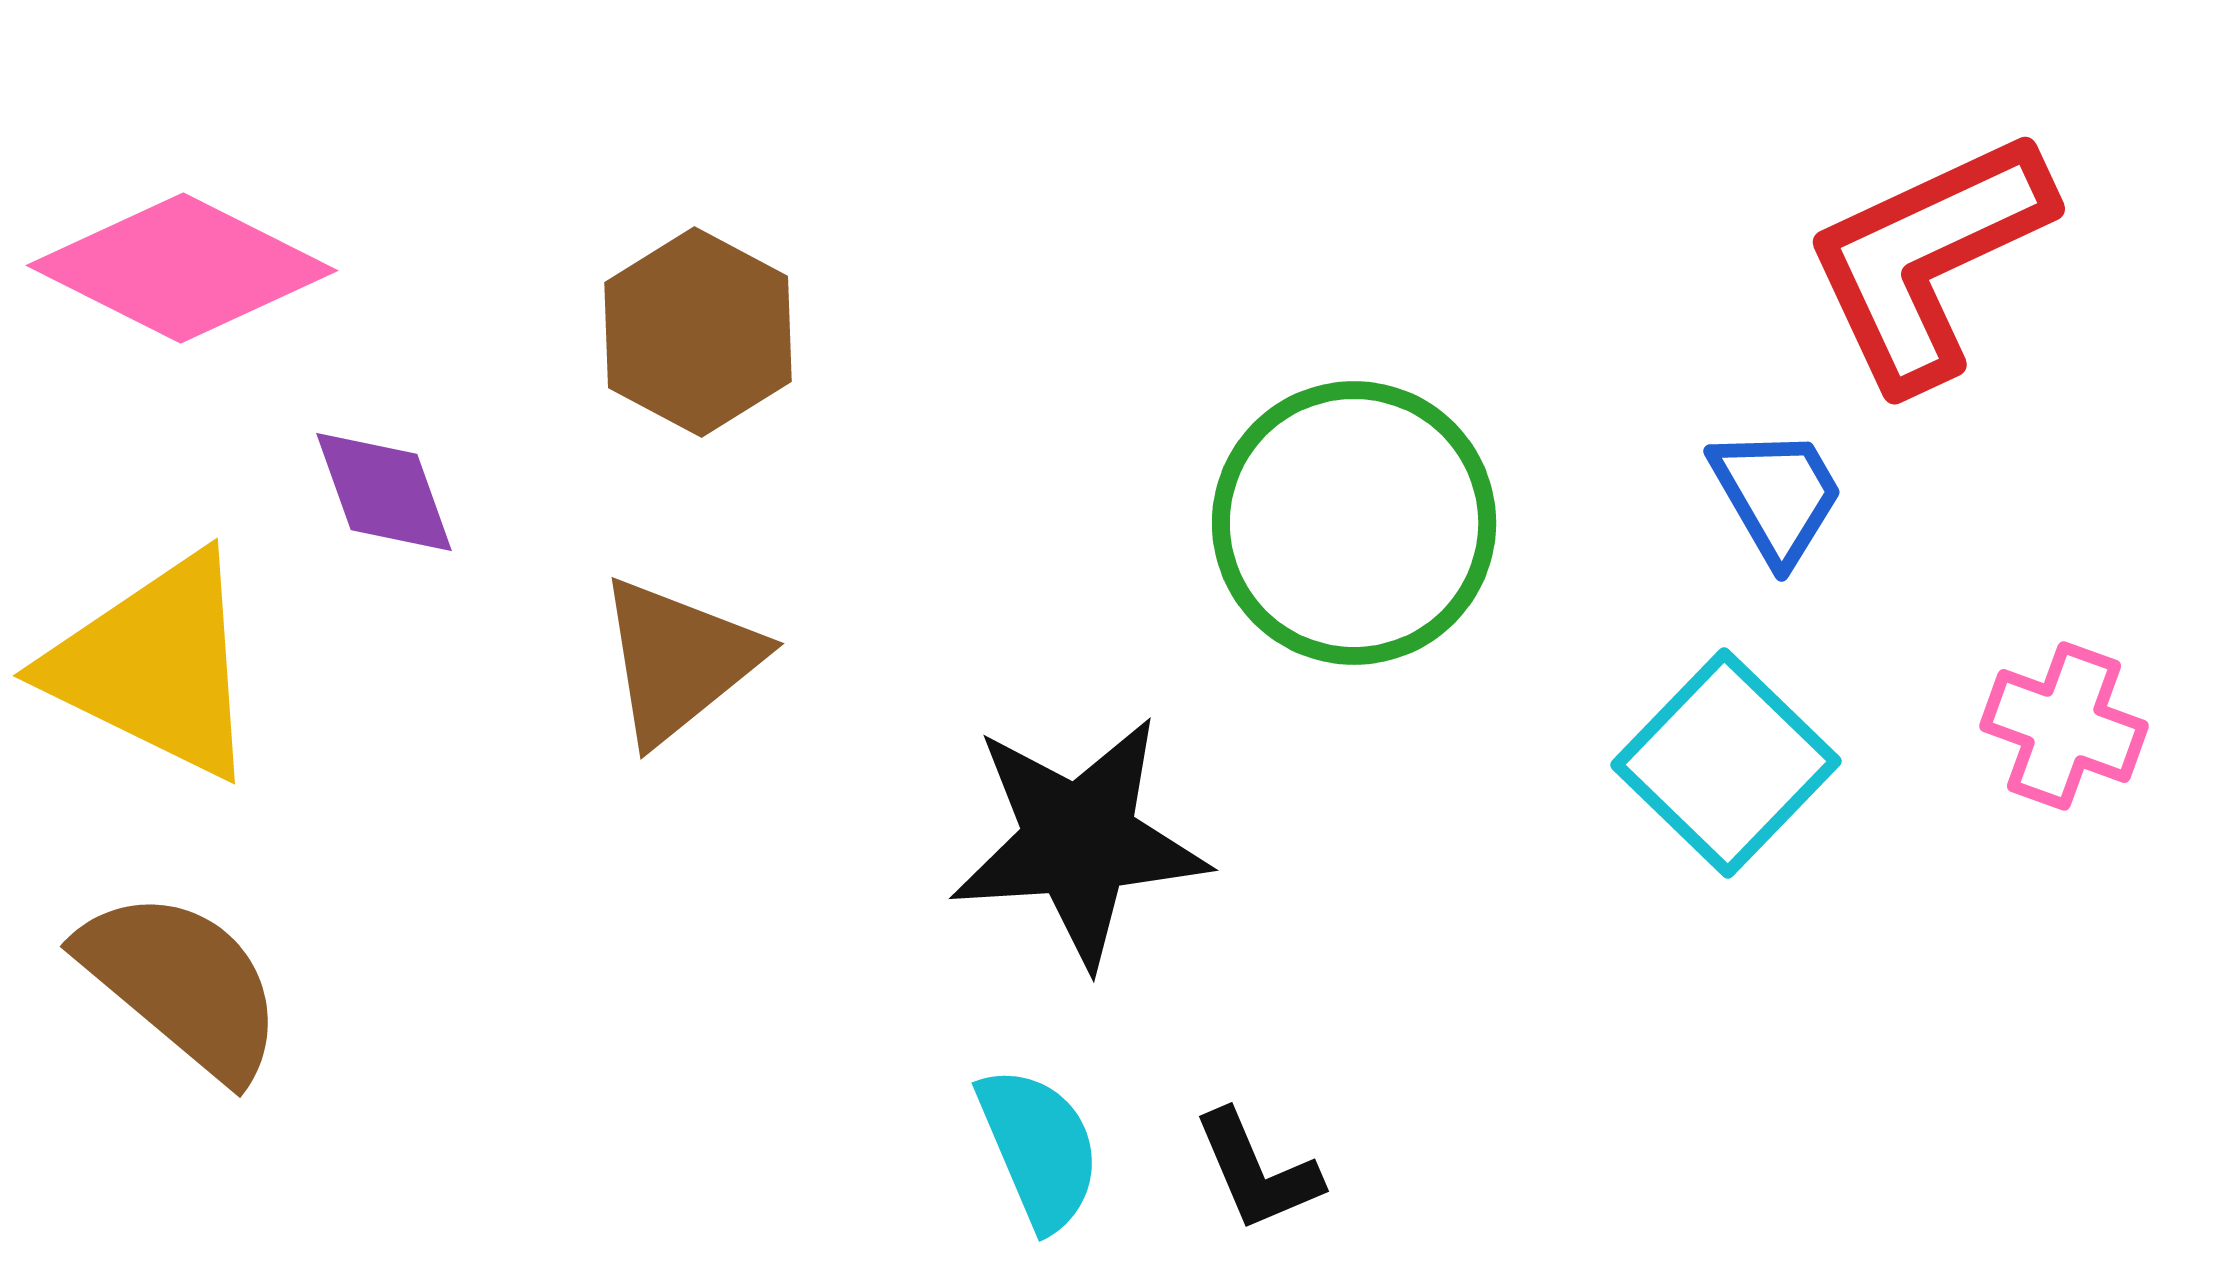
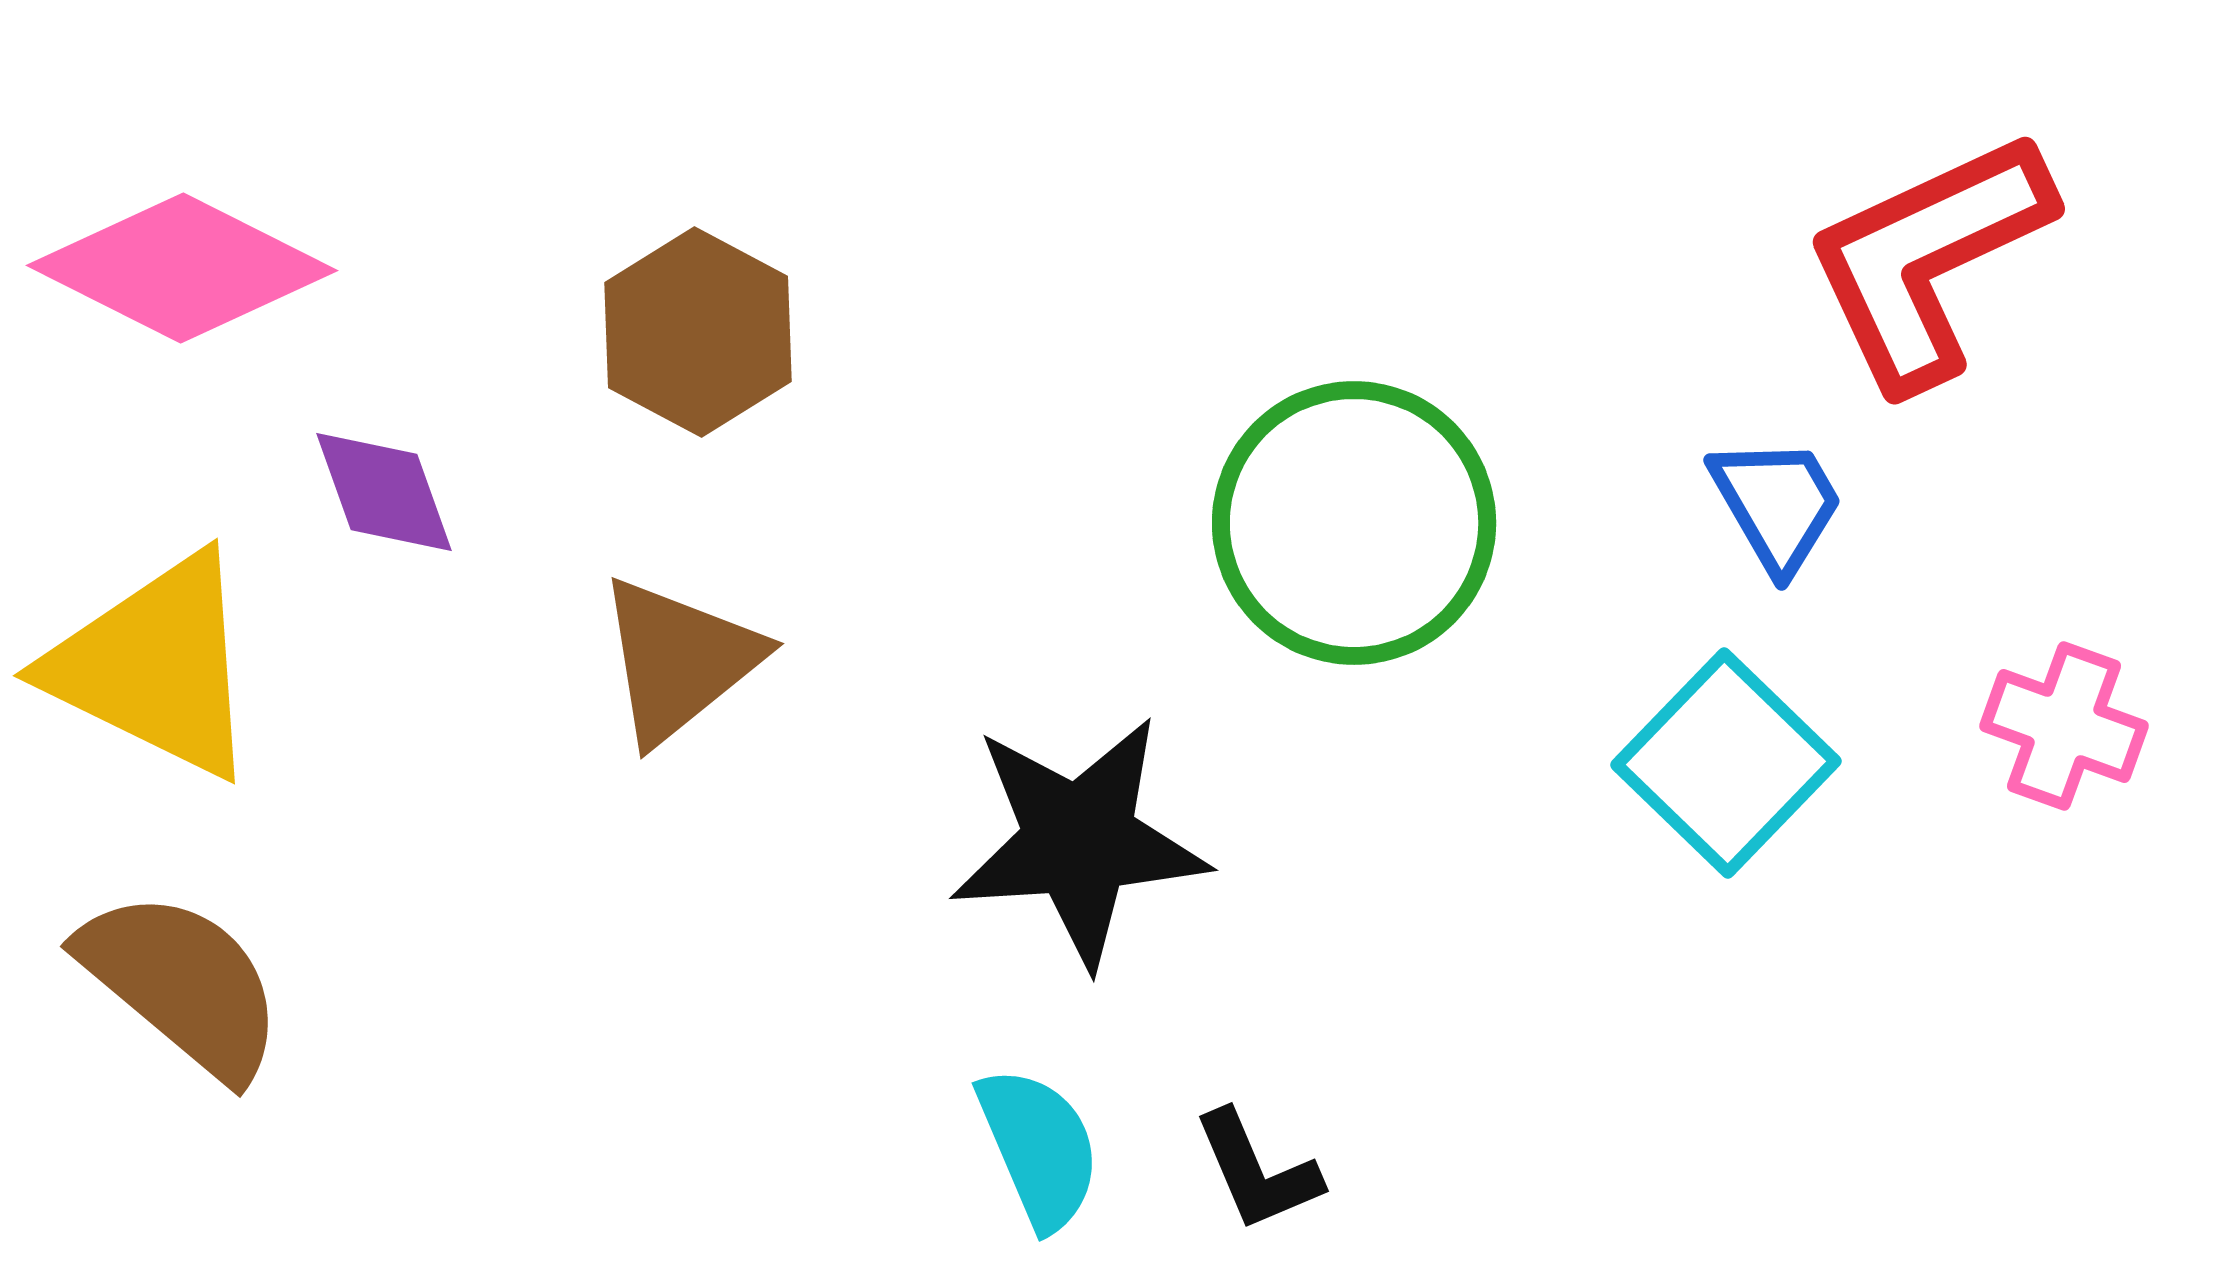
blue trapezoid: moved 9 px down
